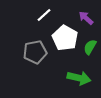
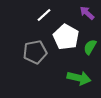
purple arrow: moved 1 px right, 5 px up
white pentagon: moved 1 px right, 1 px up
